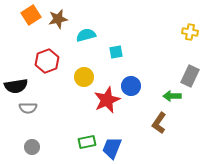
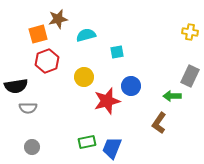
orange square: moved 7 px right, 19 px down; rotated 18 degrees clockwise
cyan square: moved 1 px right
red star: moved 1 px down; rotated 8 degrees clockwise
